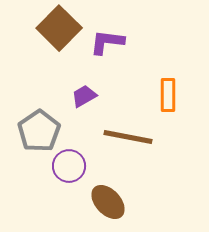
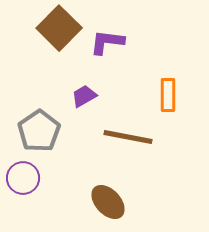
purple circle: moved 46 px left, 12 px down
